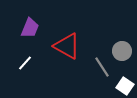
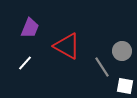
white square: rotated 24 degrees counterclockwise
